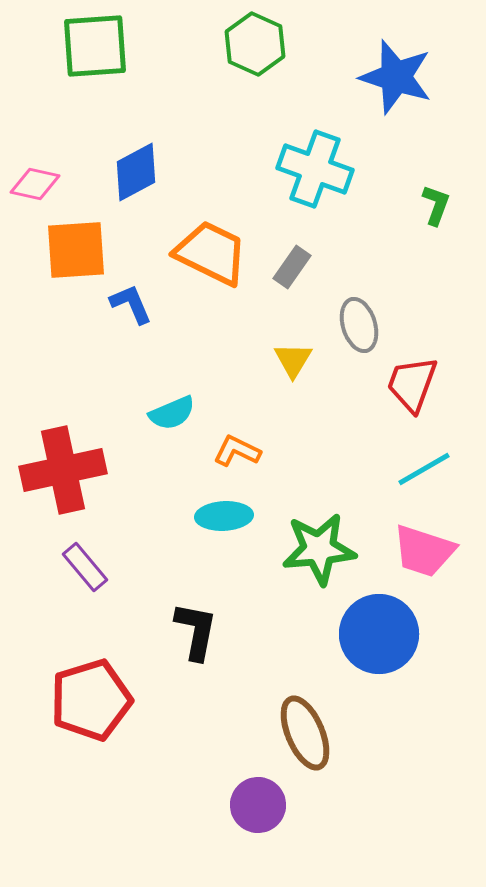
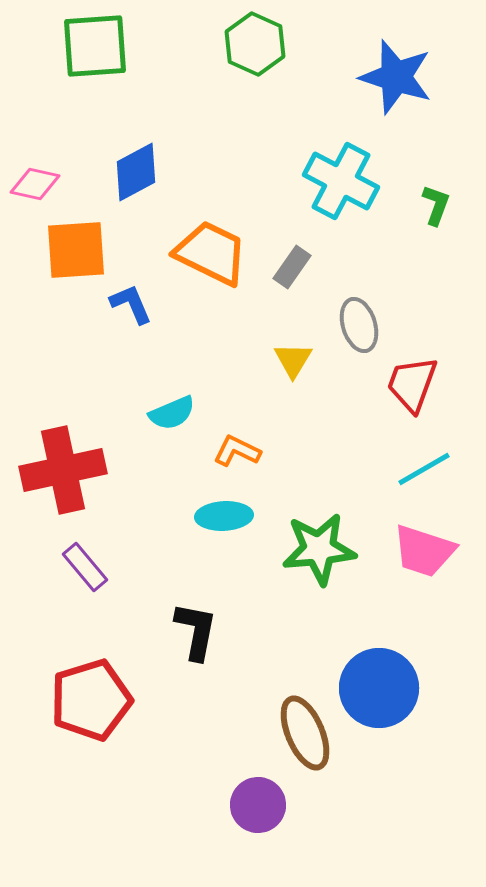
cyan cross: moved 26 px right, 12 px down; rotated 8 degrees clockwise
blue circle: moved 54 px down
